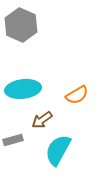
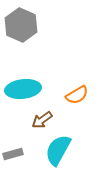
gray rectangle: moved 14 px down
